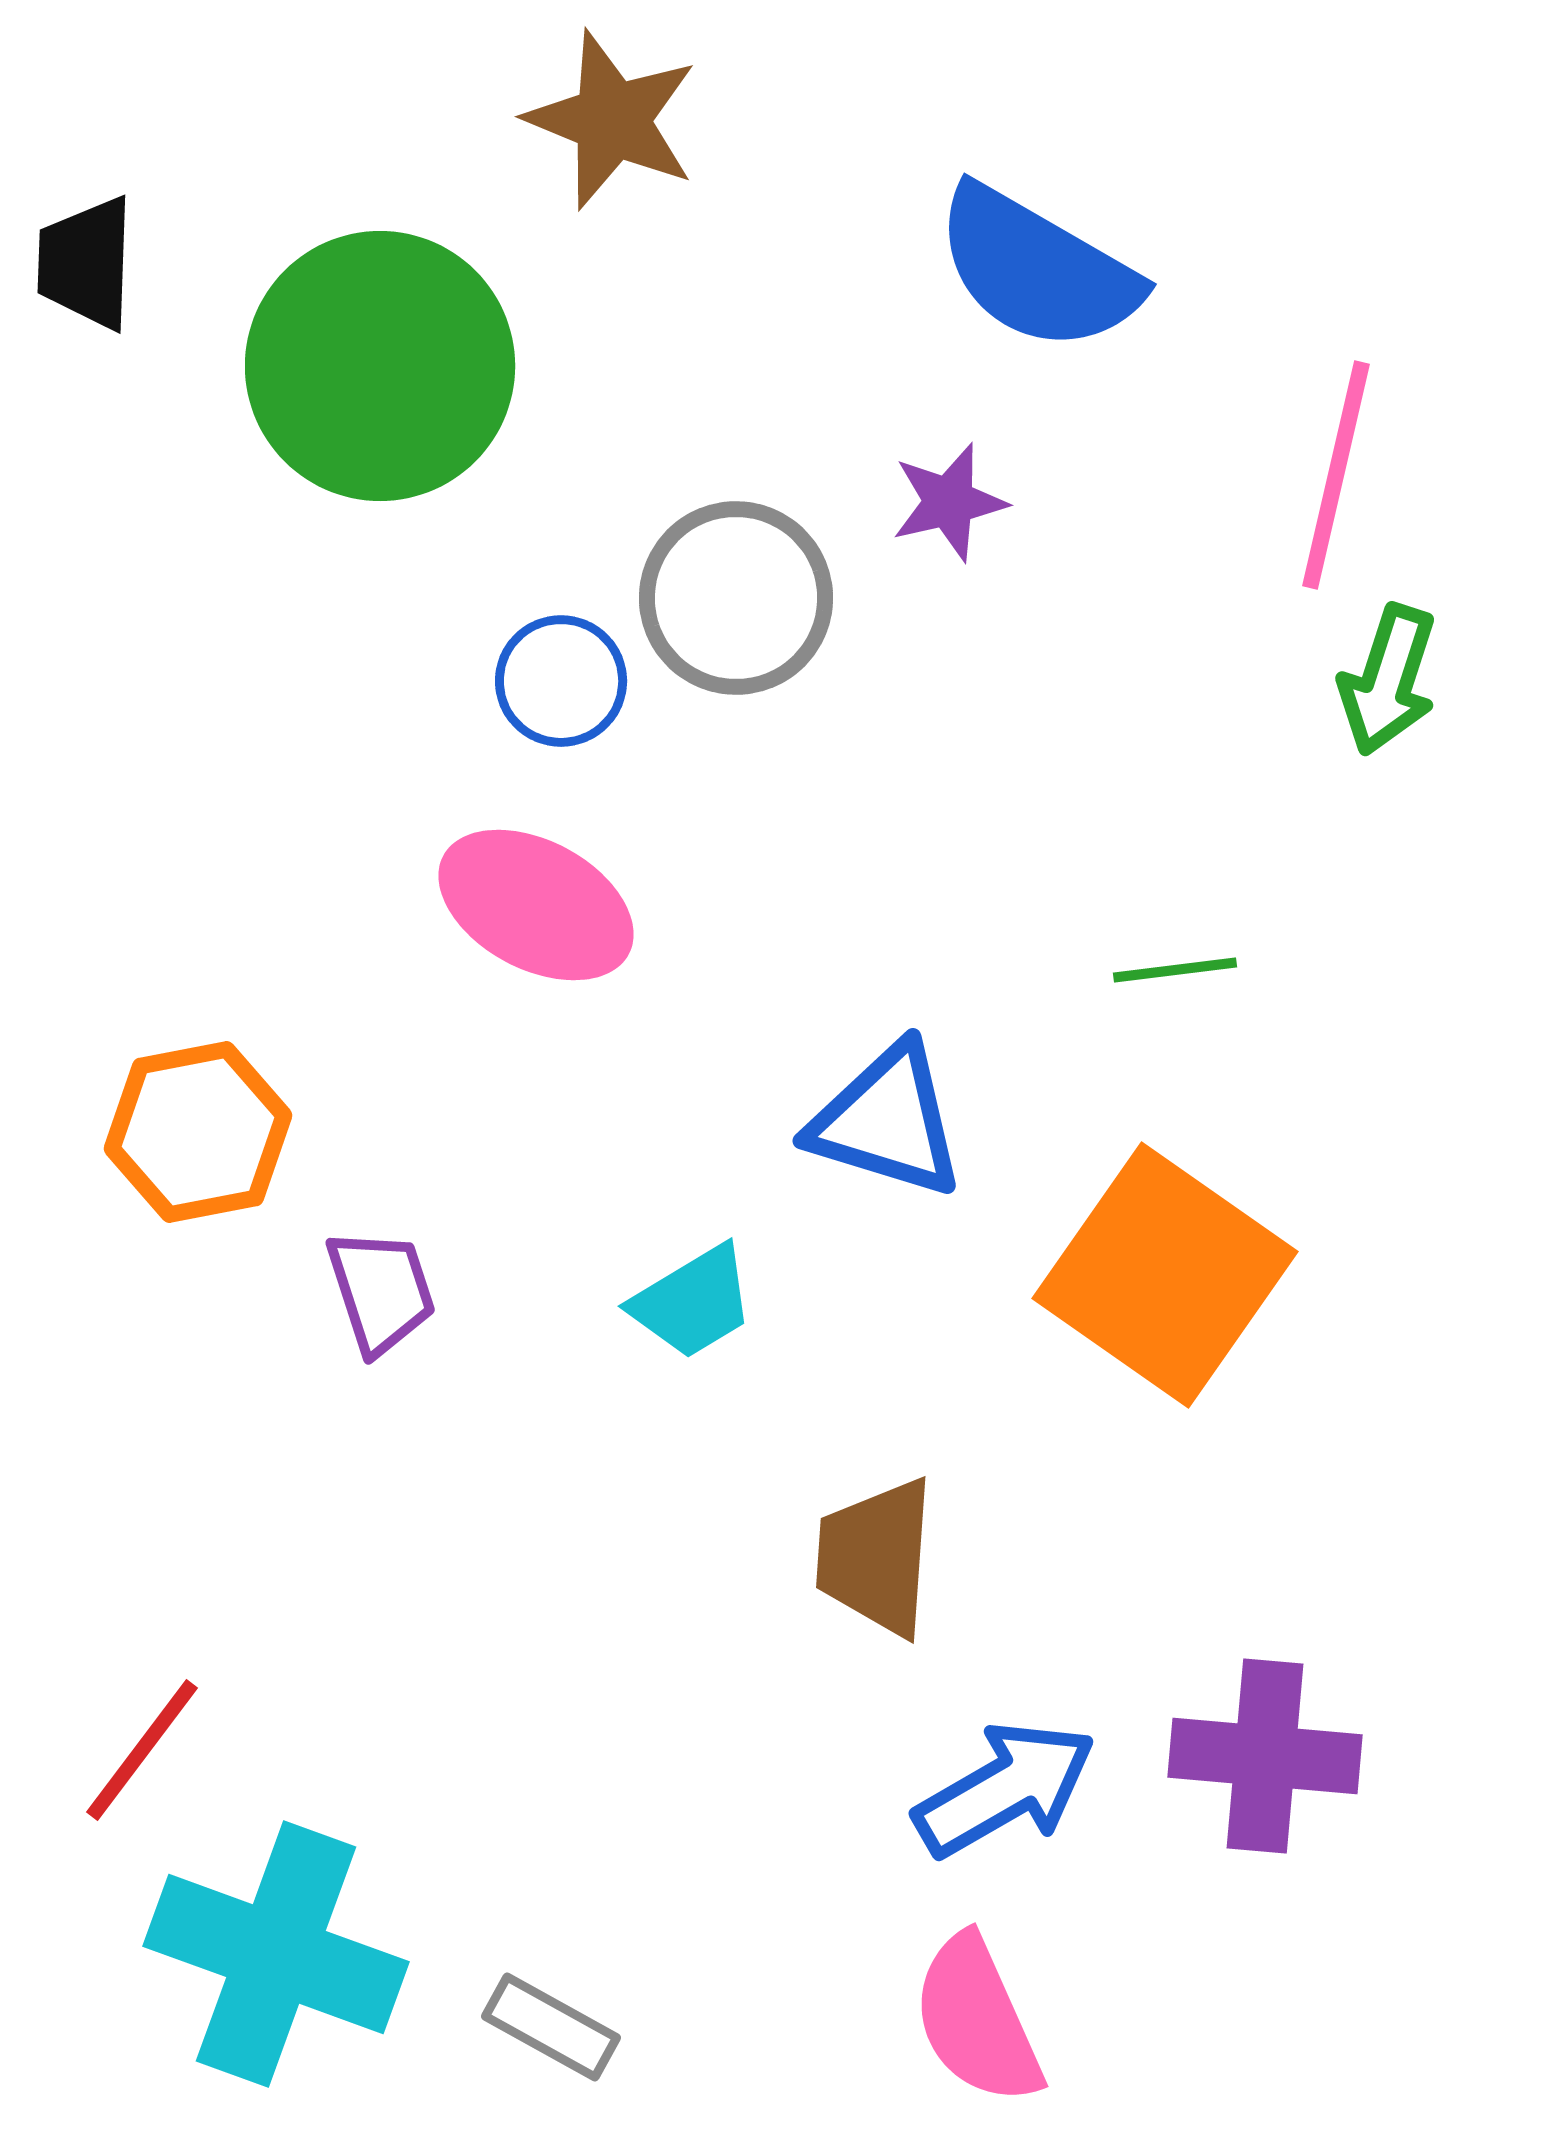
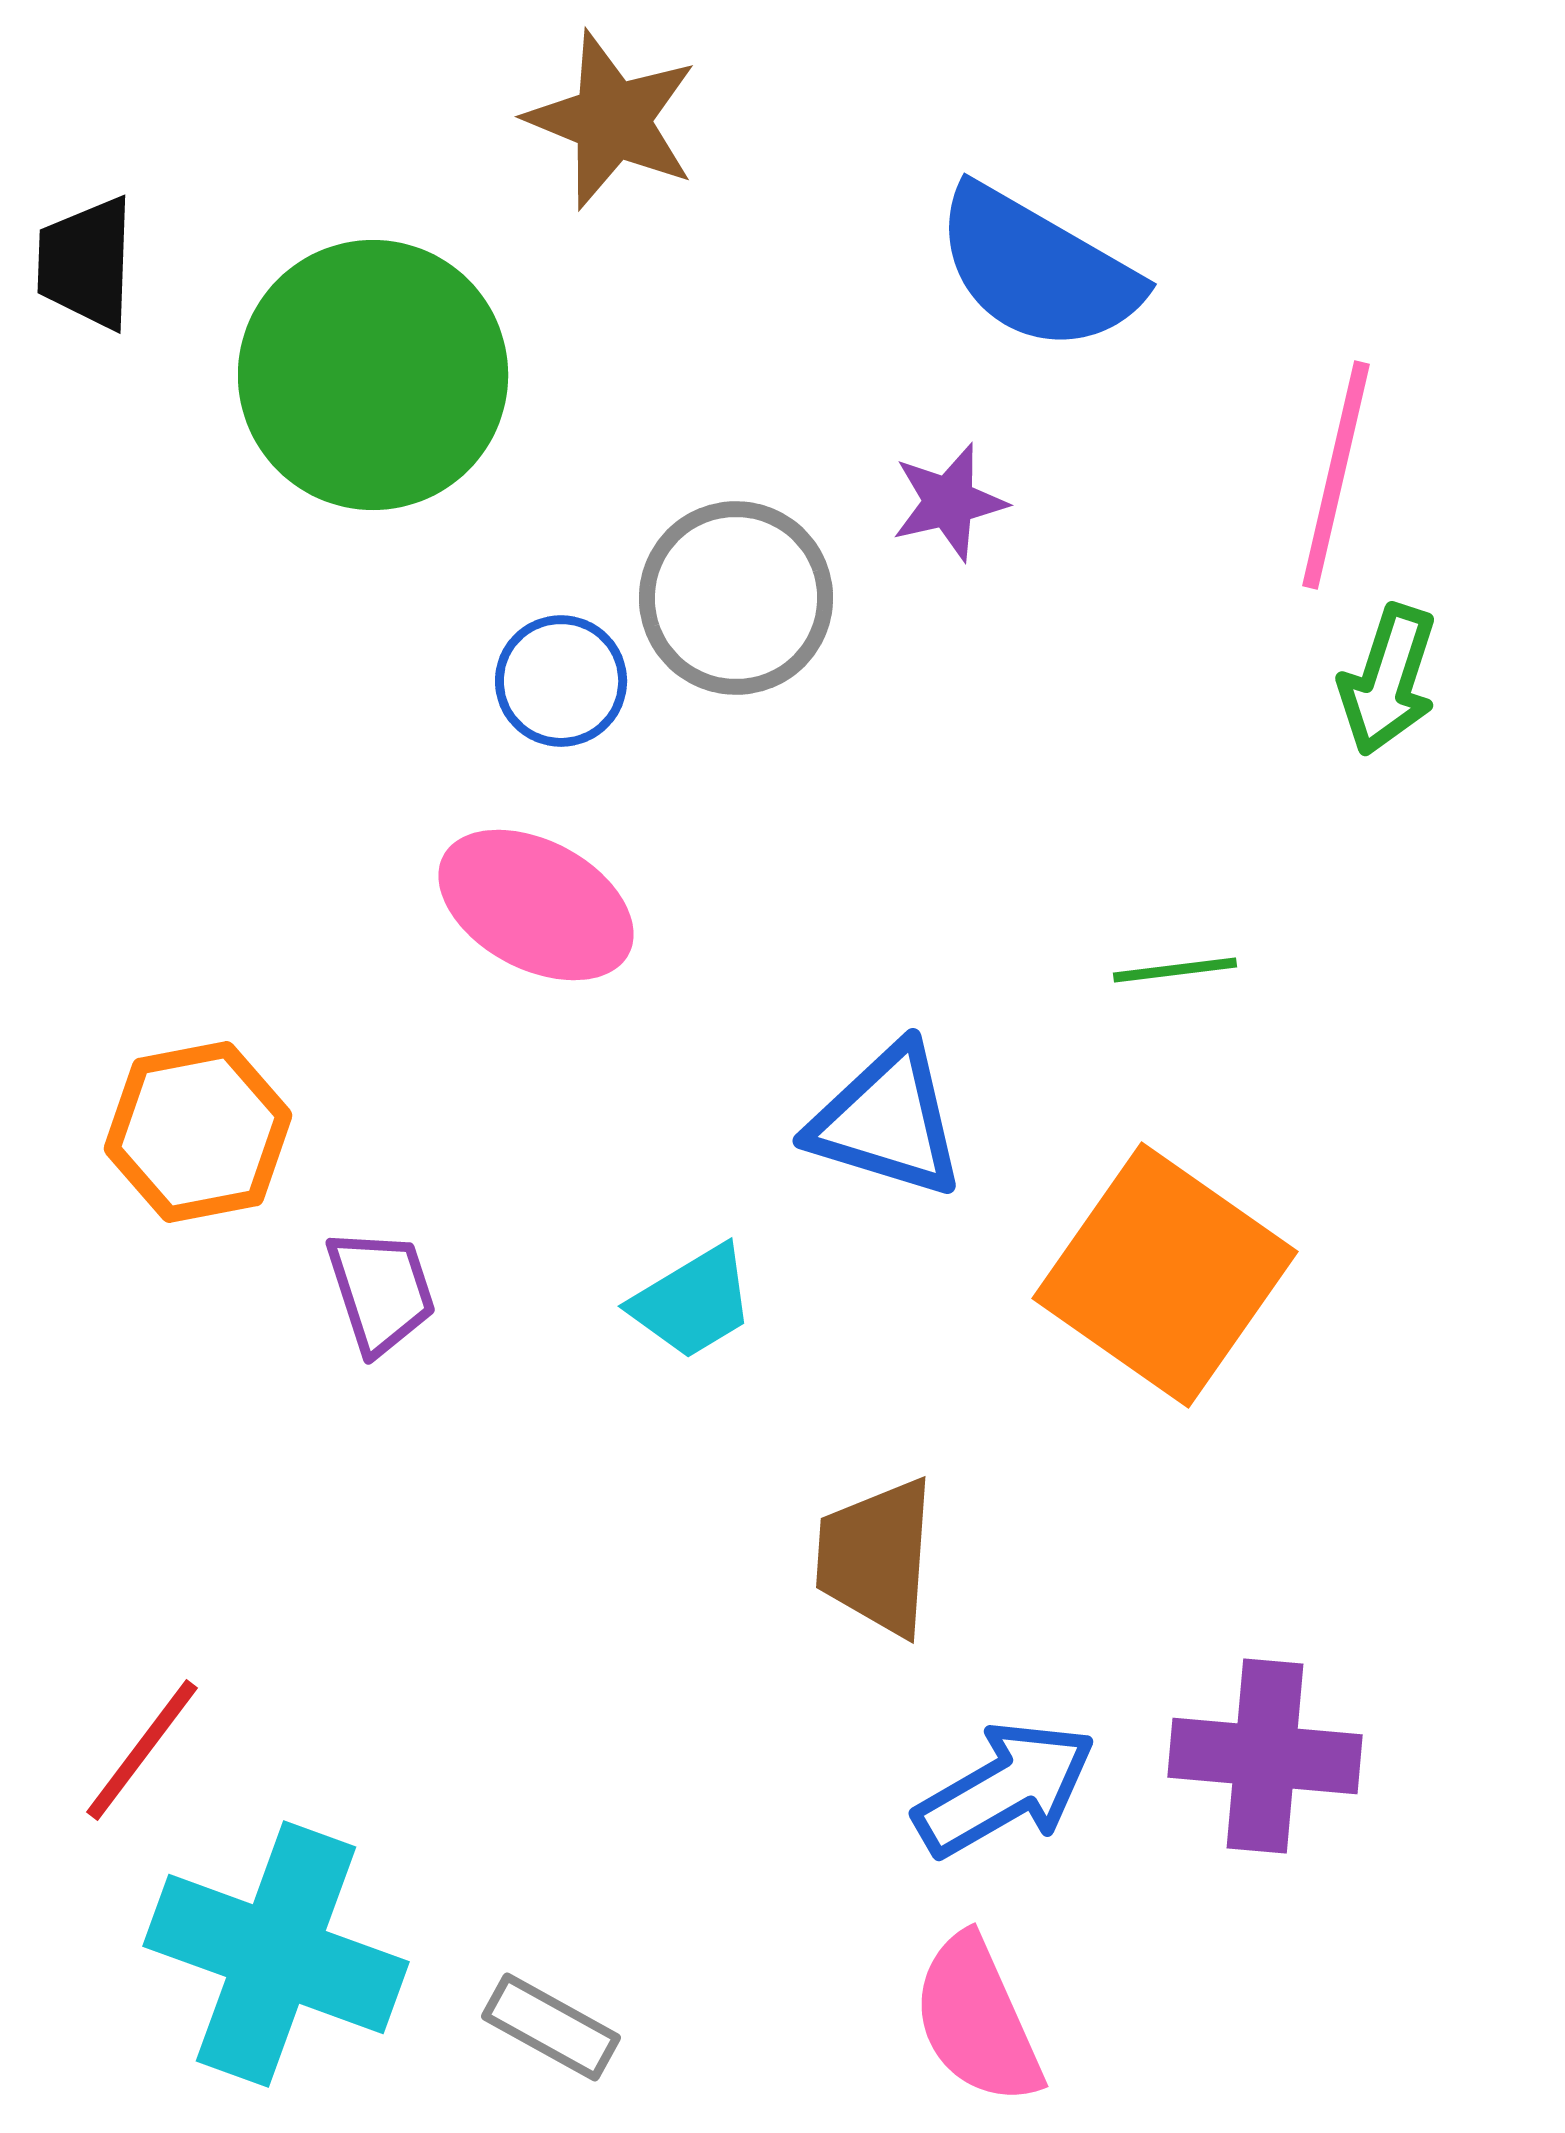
green circle: moved 7 px left, 9 px down
